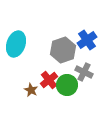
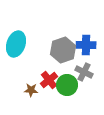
blue cross: moved 1 px left, 5 px down; rotated 36 degrees clockwise
brown star: rotated 24 degrees counterclockwise
